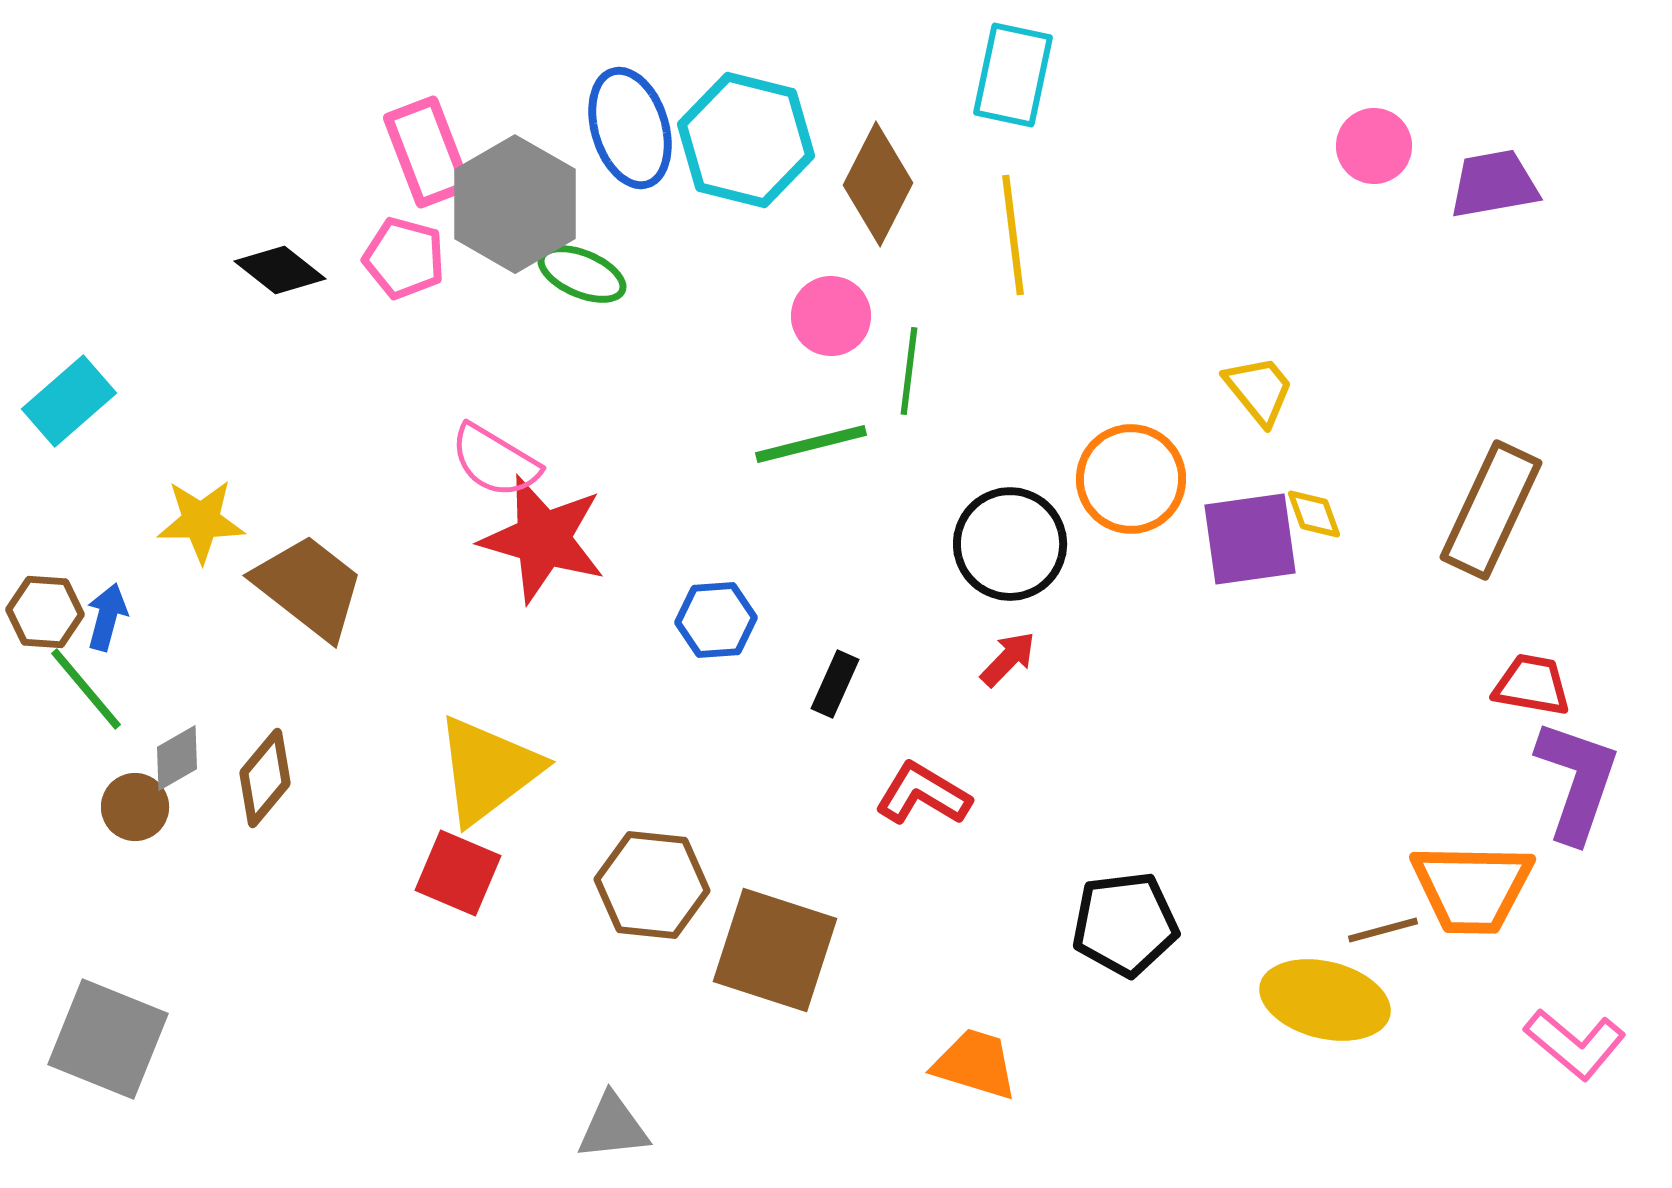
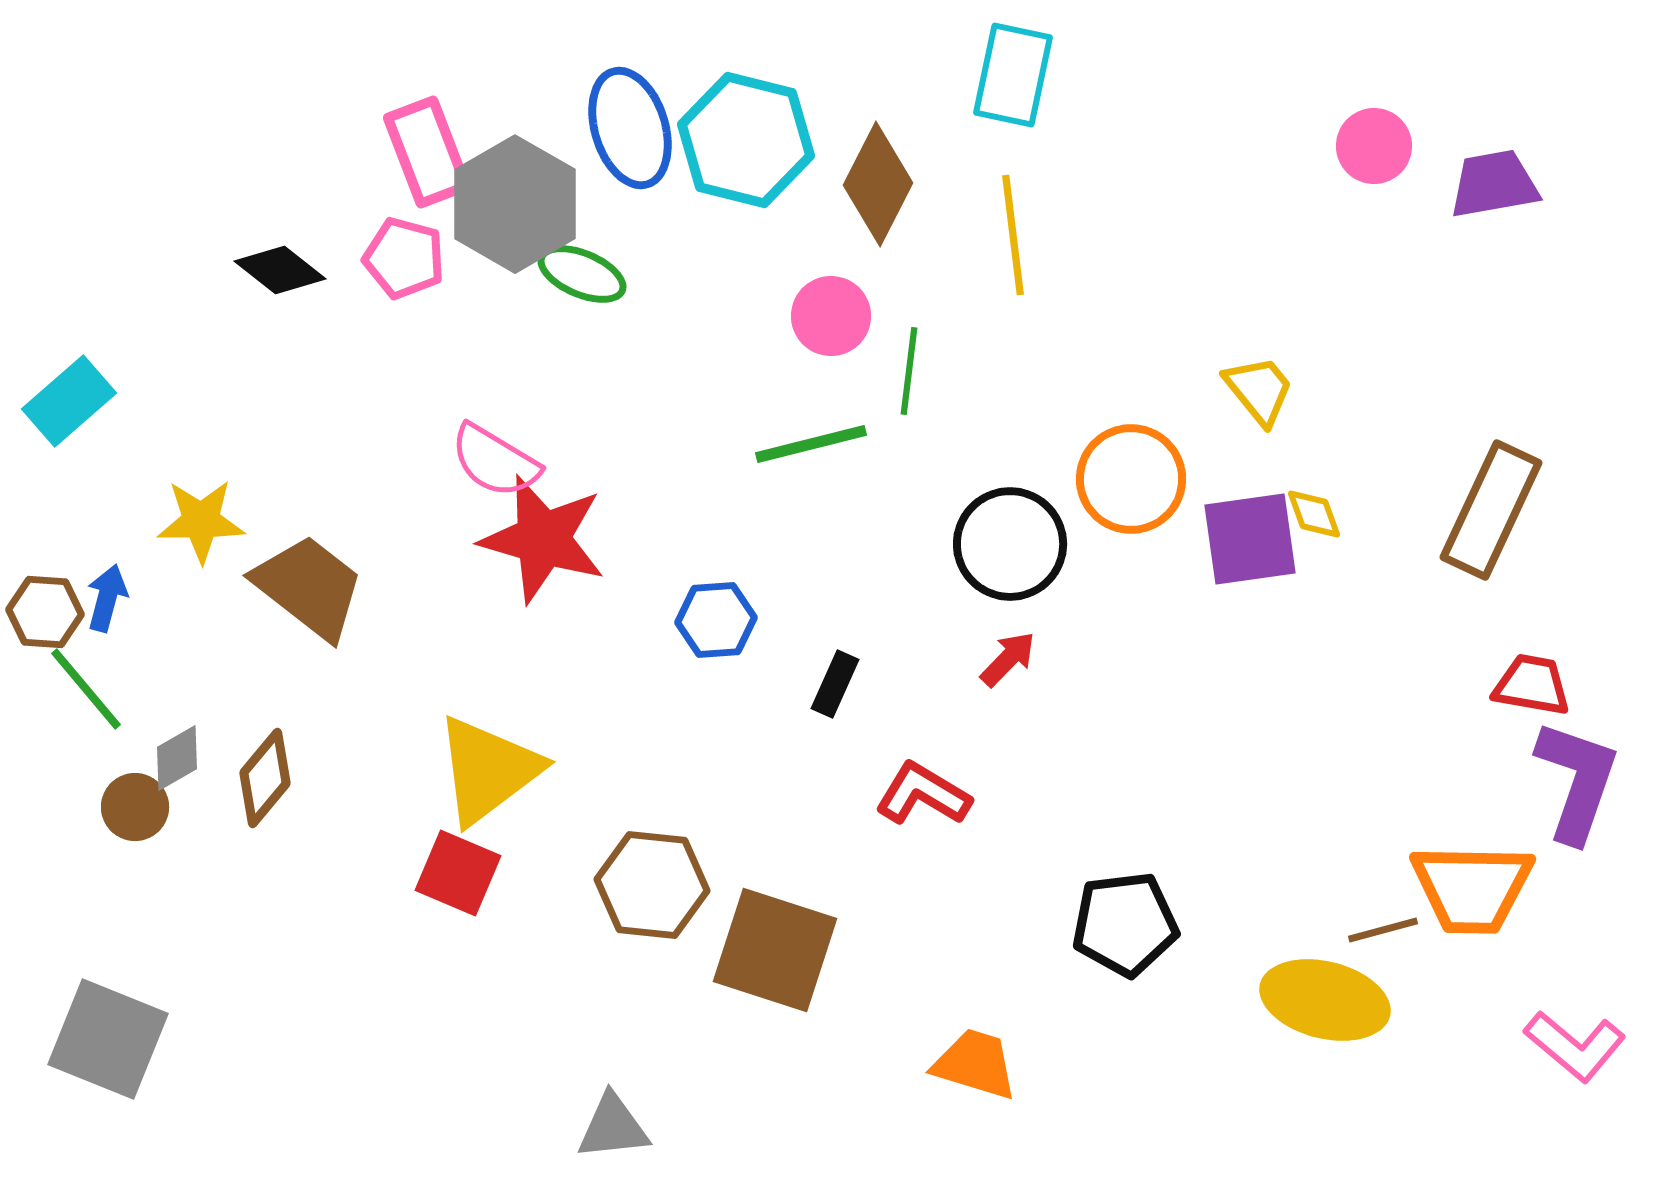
blue arrow at (107, 617): moved 19 px up
pink L-shape at (1575, 1044): moved 2 px down
